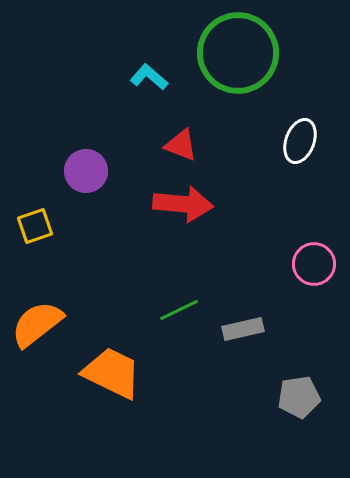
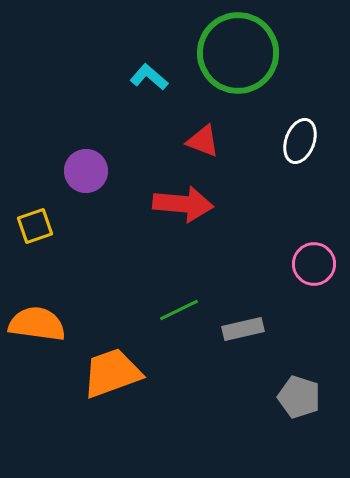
red triangle: moved 22 px right, 4 px up
orange semicircle: rotated 46 degrees clockwise
orange trapezoid: rotated 46 degrees counterclockwise
gray pentagon: rotated 27 degrees clockwise
